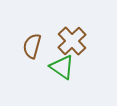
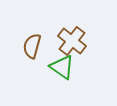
brown cross: rotated 8 degrees counterclockwise
